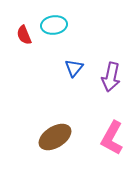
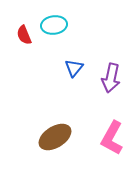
purple arrow: moved 1 px down
